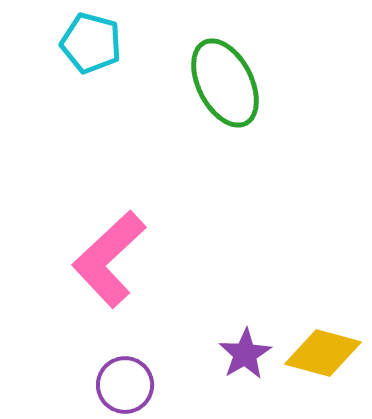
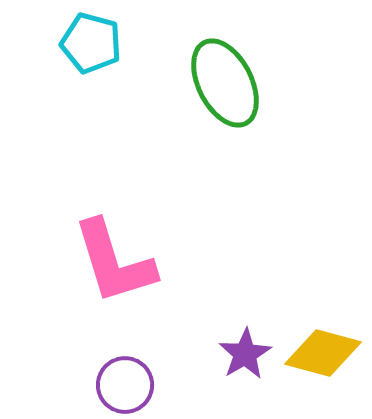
pink L-shape: moved 5 px right, 3 px down; rotated 64 degrees counterclockwise
